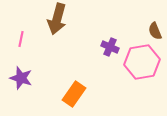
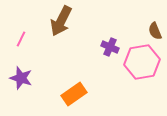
brown arrow: moved 4 px right, 2 px down; rotated 12 degrees clockwise
pink line: rotated 14 degrees clockwise
orange rectangle: rotated 20 degrees clockwise
